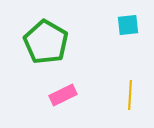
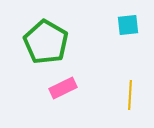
pink rectangle: moved 7 px up
